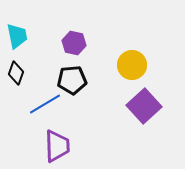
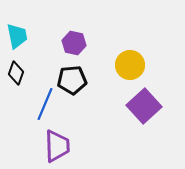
yellow circle: moved 2 px left
blue line: rotated 36 degrees counterclockwise
